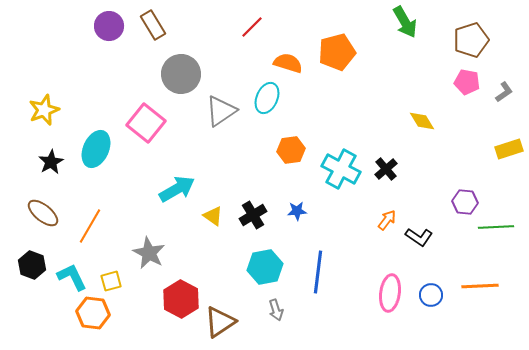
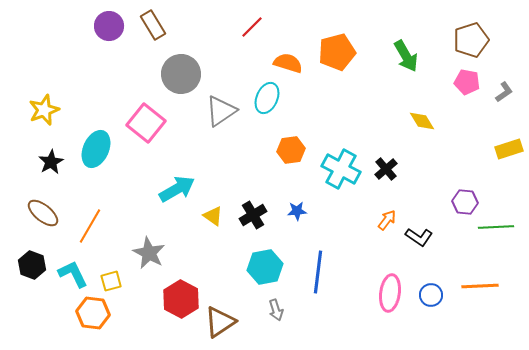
green arrow at (405, 22): moved 1 px right, 34 px down
cyan L-shape at (72, 277): moved 1 px right, 3 px up
